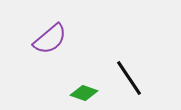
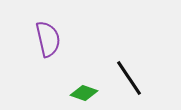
purple semicircle: moved 2 px left; rotated 63 degrees counterclockwise
